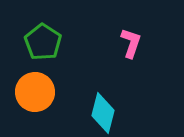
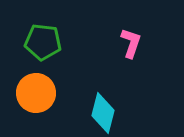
green pentagon: rotated 27 degrees counterclockwise
orange circle: moved 1 px right, 1 px down
